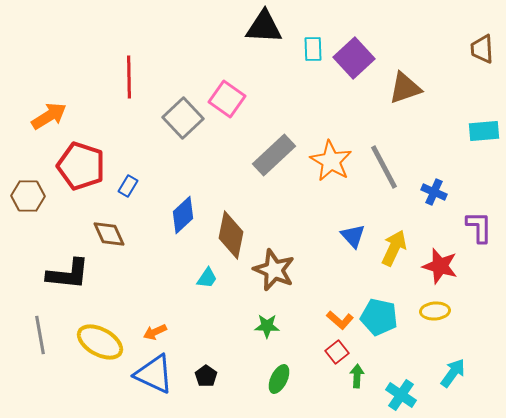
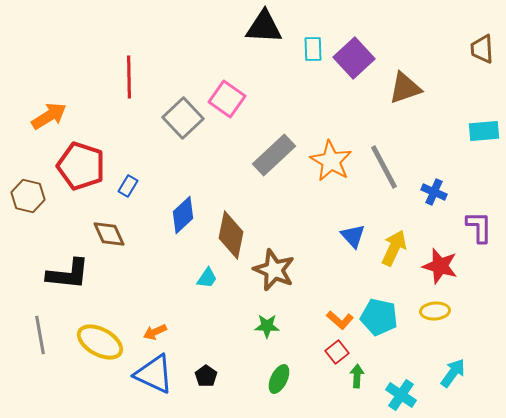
brown hexagon at (28, 196): rotated 12 degrees clockwise
